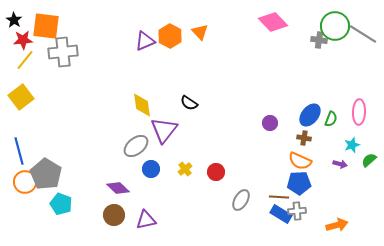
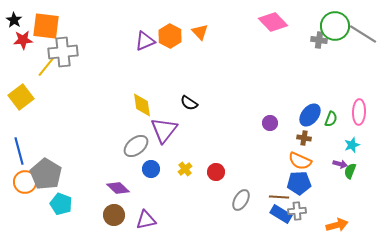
yellow line at (25, 60): moved 21 px right, 7 px down
green semicircle at (369, 160): moved 19 px left, 11 px down; rotated 28 degrees counterclockwise
